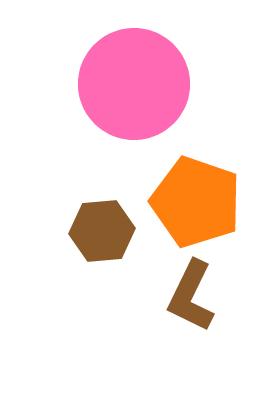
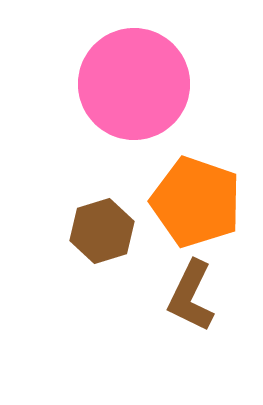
brown hexagon: rotated 12 degrees counterclockwise
